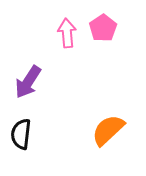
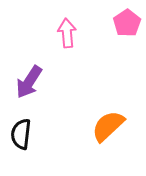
pink pentagon: moved 24 px right, 5 px up
purple arrow: moved 1 px right
orange semicircle: moved 4 px up
